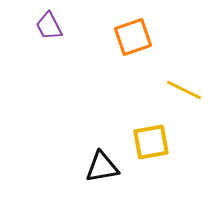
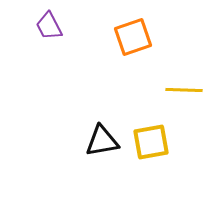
yellow line: rotated 24 degrees counterclockwise
black triangle: moved 26 px up
